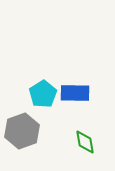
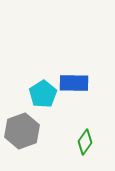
blue rectangle: moved 1 px left, 10 px up
green diamond: rotated 45 degrees clockwise
